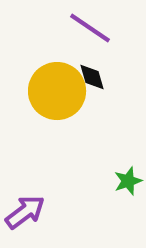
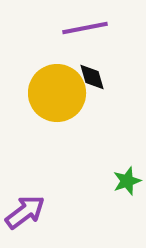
purple line: moved 5 px left; rotated 45 degrees counterclockwise
yellow circle: moved 2 px down
green star: moved 1 px left
